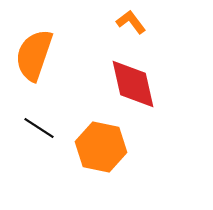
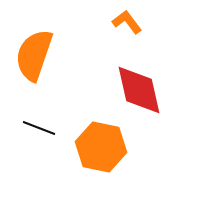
orange L-shape: moved 4 px left
red diamond: moved 6 px right, 6 px down
black line: rotated 12 degrees counterclockwise
